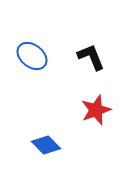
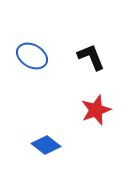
blue ellipse: rotated 8 degrees counterclockwise
blue diamond: rotated 8 degrees counterclockwise
